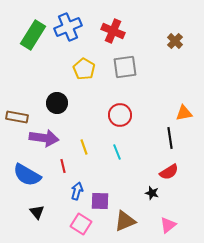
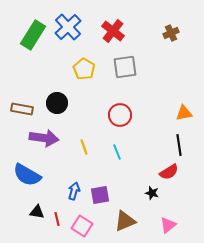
blue cross: rotated 20 degrees counterclockwise
red cross: rotated 15 degrees clockwise
brown cross: moved 4 px left, 8 px up; rotated 21 degrees clockwise
brown rectangle: moved 5 px right, 8 px up
black line: moved 9 px right, 7 px down
red line: moved 6 px left, 53 px down
blue arrow: moved 3 px left
purple square: moved 6 px up; rotated 12 degrees counterclockwise
black triangle: rotated 42 degrees counterclockwise
pink square: moved 1 px right, 2 px down
